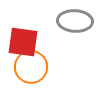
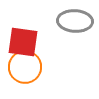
orange circle: moved 6 px left
